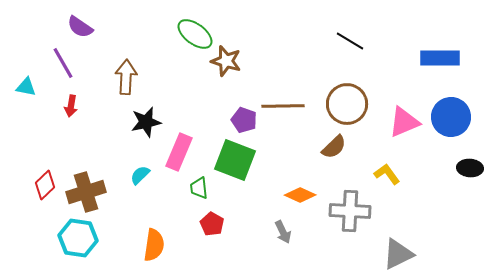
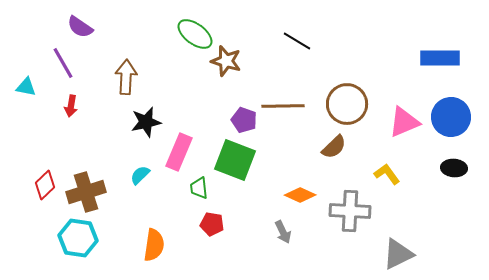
black line: moved 53 px left
black ellipse: moved 16 px left
red pentagon: rotated 20 degrees counterclockwise
